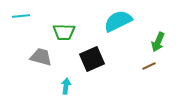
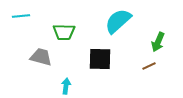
cyan semicircle: rotated 16 degrees counterclockwise
black square: moved 8 px right; rotated 25 degrees clockwise
